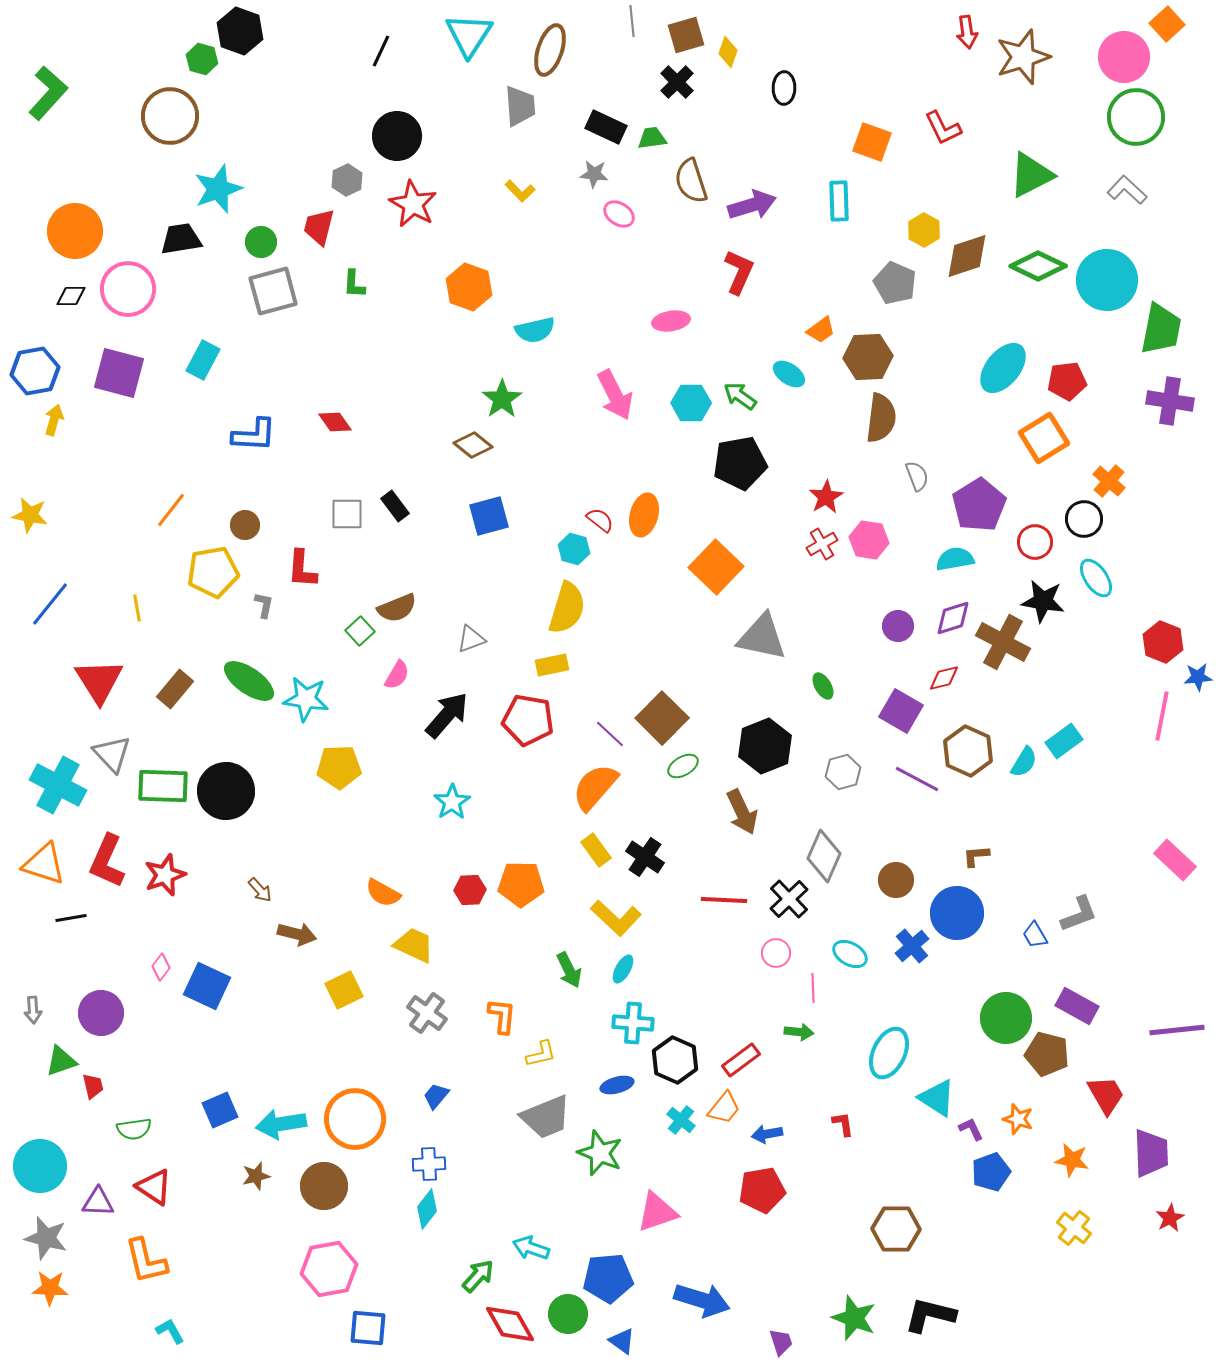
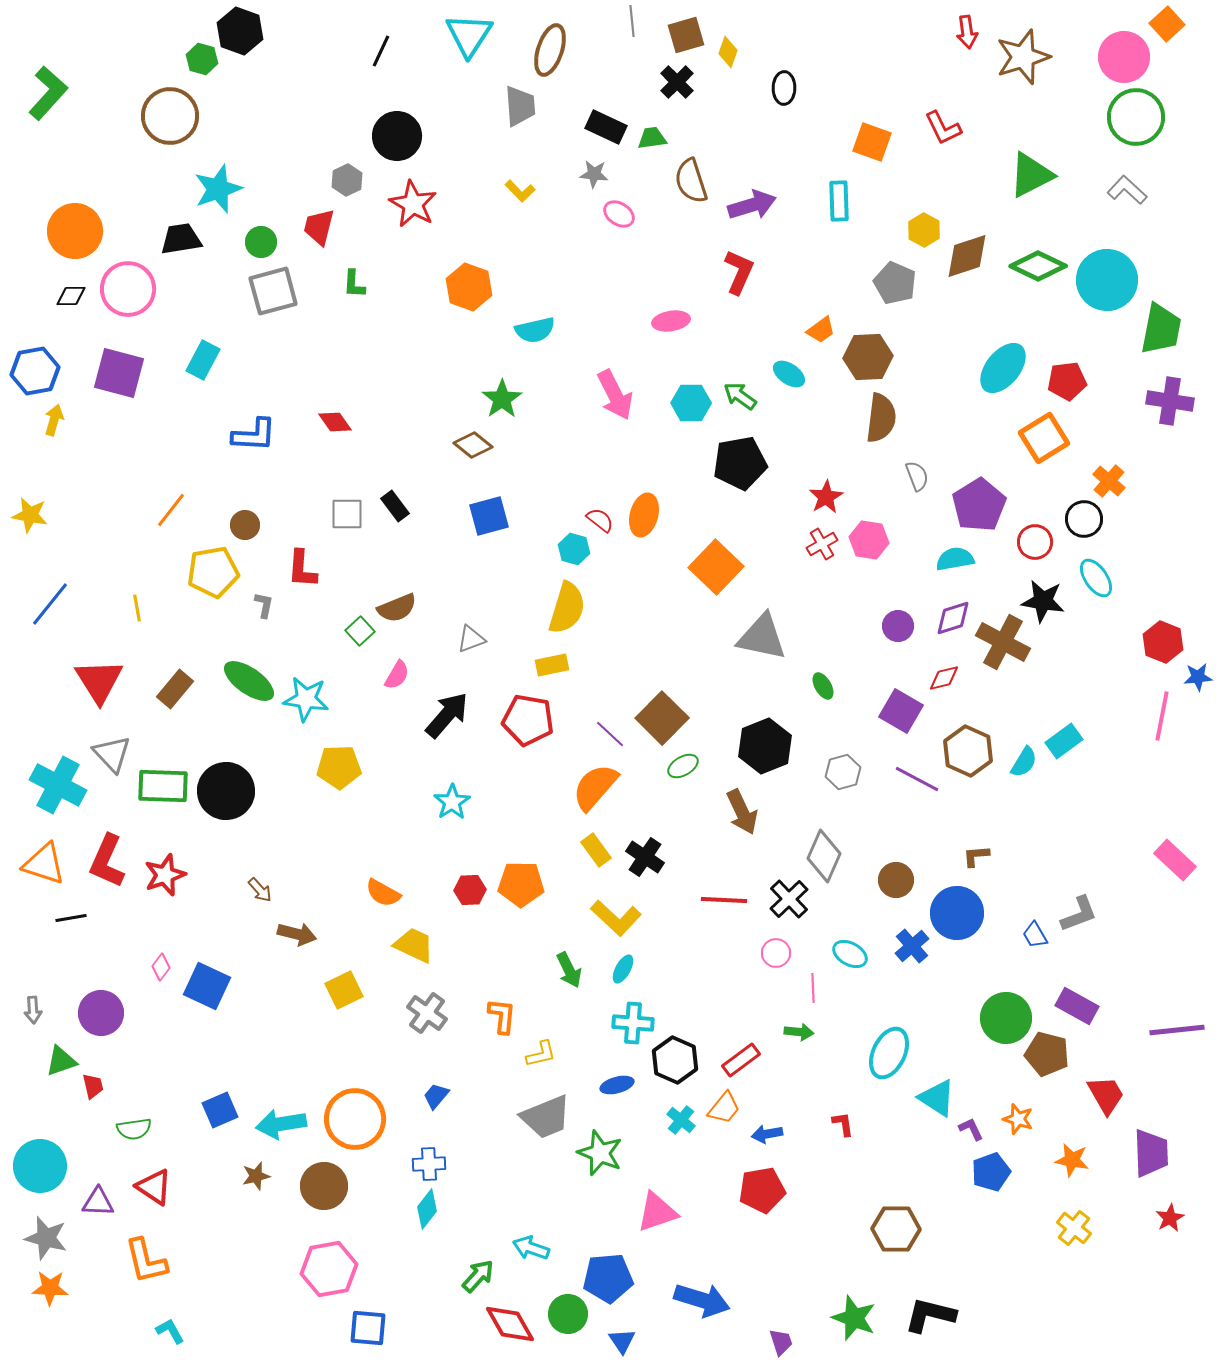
blue triangle at (622, 1341): rotated 20 degrees clockwise
